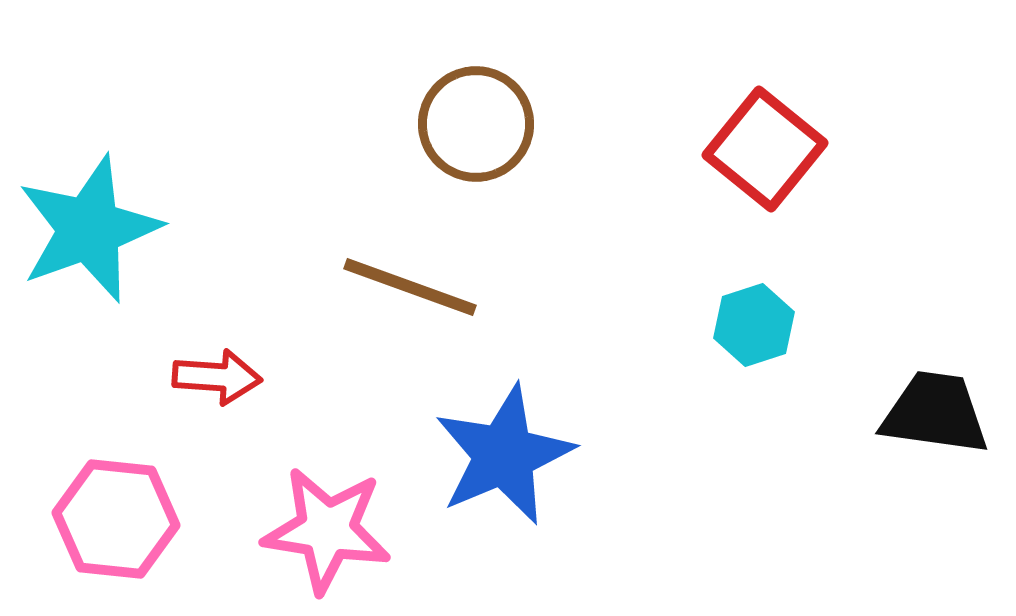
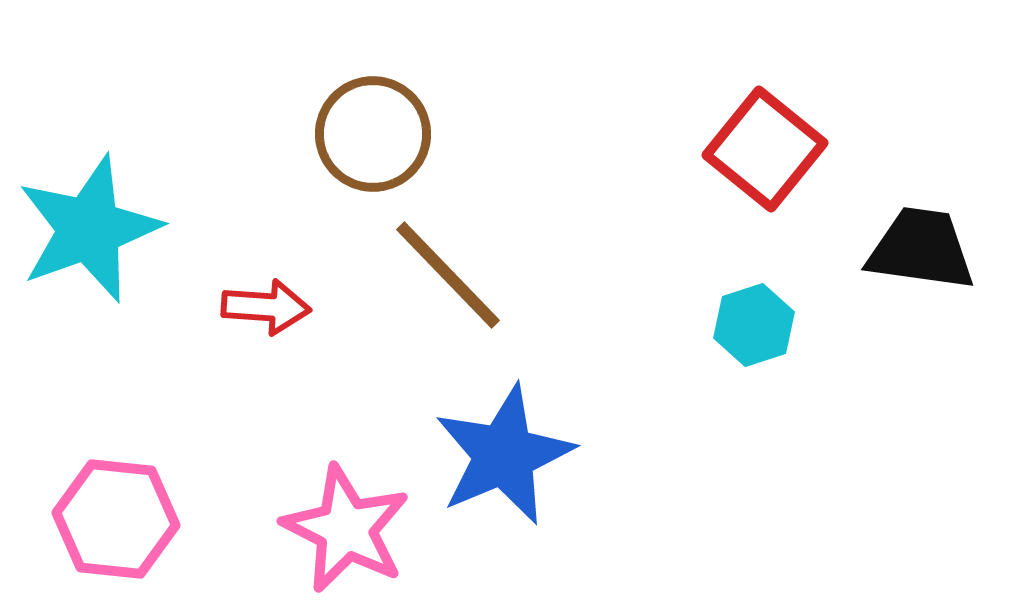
brown circle: moved 103 px left, 10 px down
brown line: moved 38 px right, 12 px up; rotated 26 degrees clockwise
red arrow: moved 49 px right, 70 px up
black trapezoid: moved 14 px left, 164 px up
pink star: moved 19 px right, 1 px up; rotated 18 degrees clockwise
